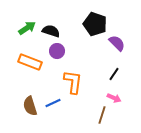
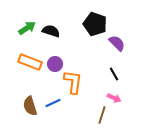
purple circle: moved 2 px left, 13 px down
black line: rotated 64 degrees counterclockwise
